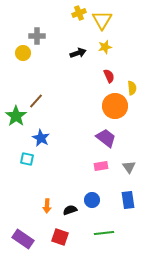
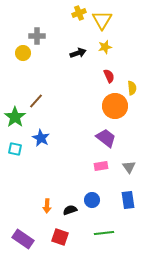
green star: moved 1 px left, 1 px down
cyan square: moved 12 px left, 10 px up
